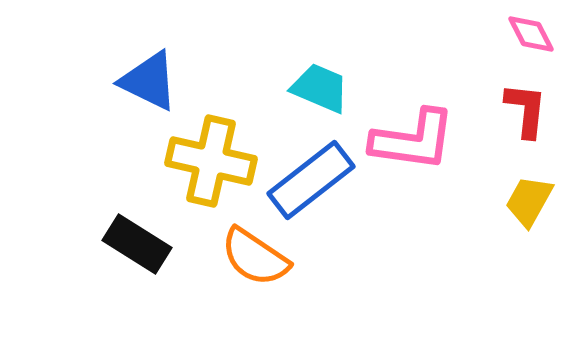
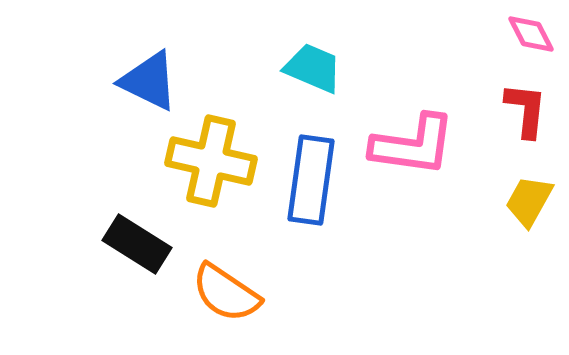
cyan trapezoid: moved 7 px left, 20 px up
pink L-shape: moved 5 px down
blue rectangle: rotated 44 degrees counterclockwise
orange semicircle: moved 29 px left, 36 px down
